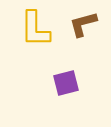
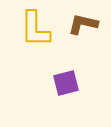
brown L-shape: rotated 28 degrees clockwise
